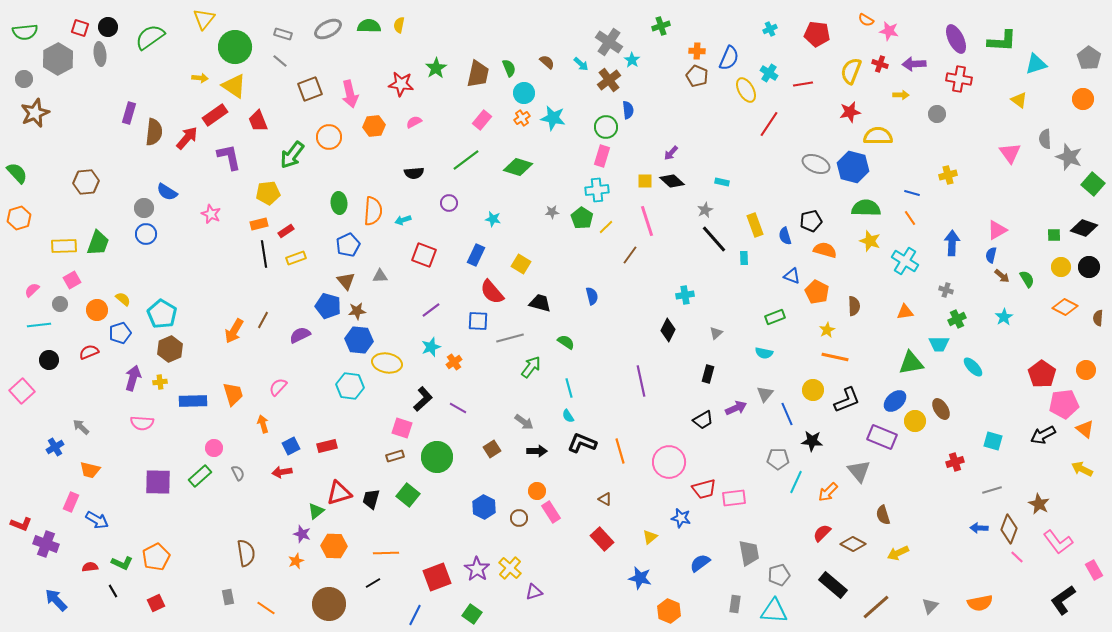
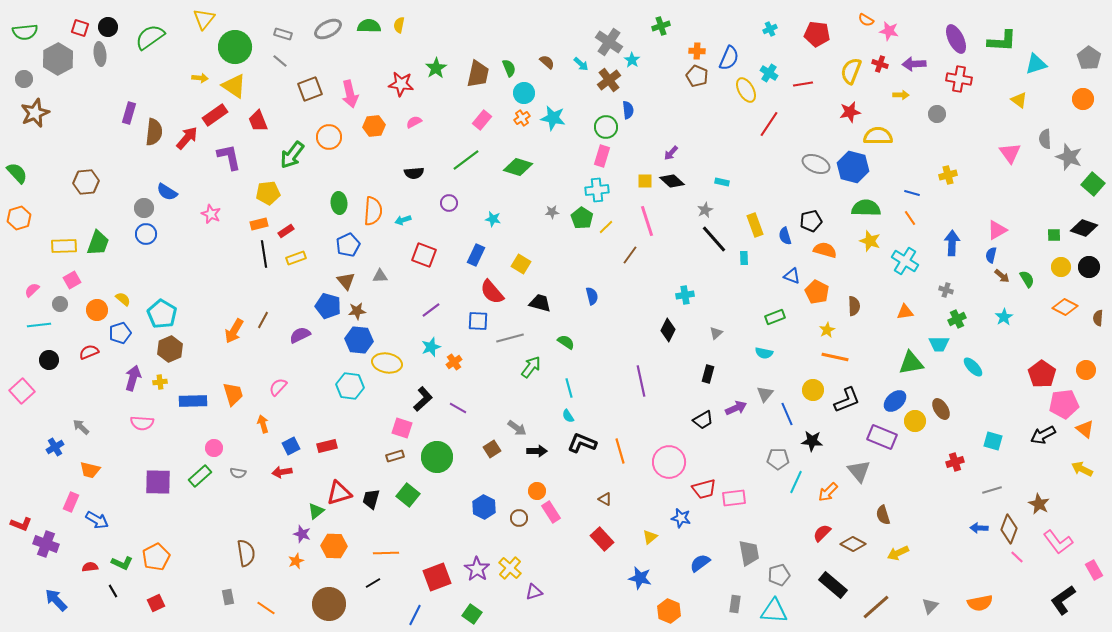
gray arrow at (524, 422): moved 7 px left, 6 px down
gray semicircle at (238, 473): rotated 126 degrees clockwise
